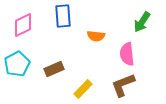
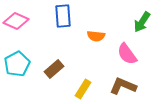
pink diamond: moved 7 px left, 4 px up; rotated 50 degrees clockwise
pink semicircle: rotated 30 degrees counterclockwise
brown rectangle: rotated 18 degrees counterclockwise
brown L-shape: moved 1 px down; rotated 44 degrees clockwise
yellow rectangle: rotated 12 degrees counterclockwise
